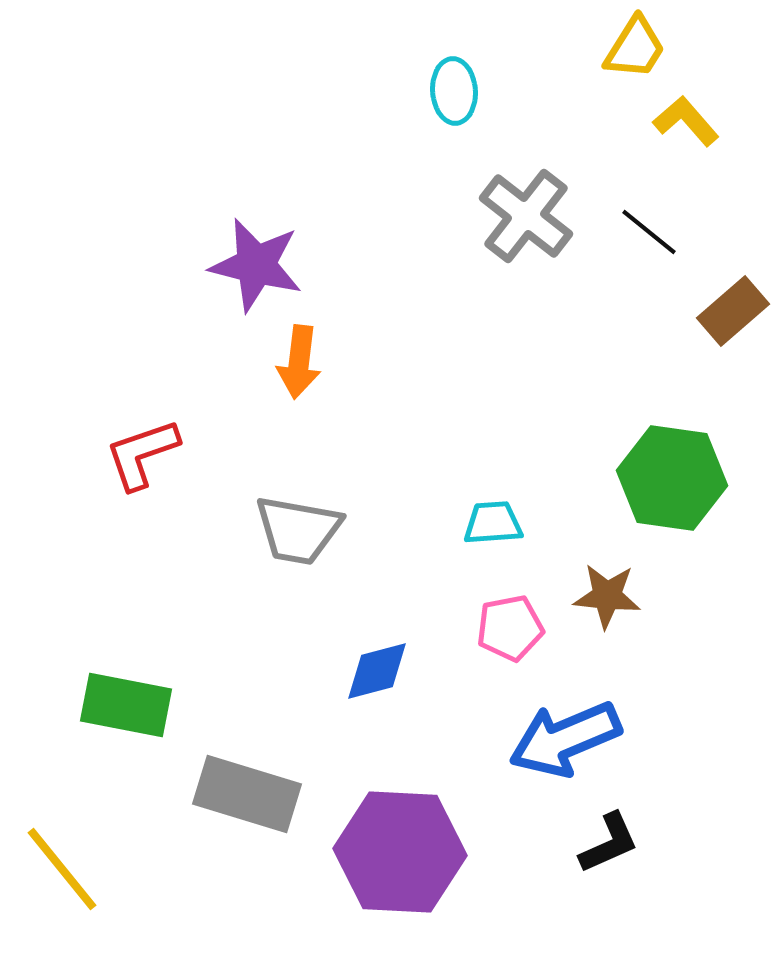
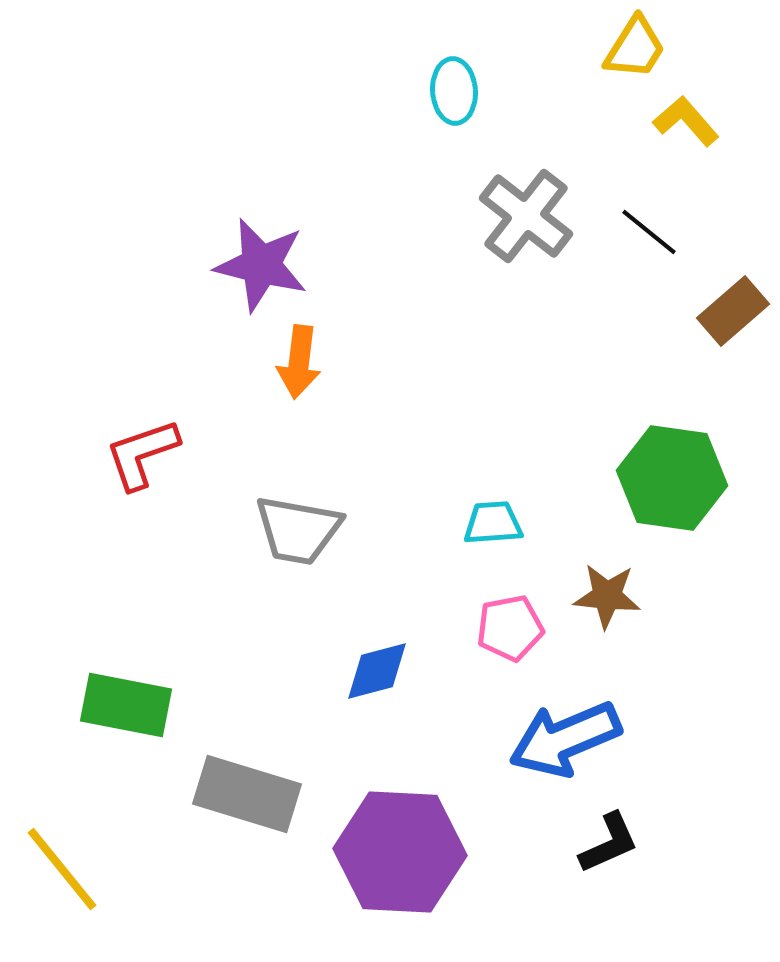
purple star: moved 5 px right
